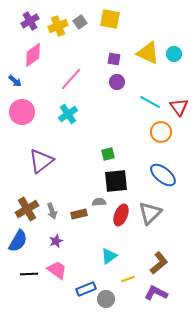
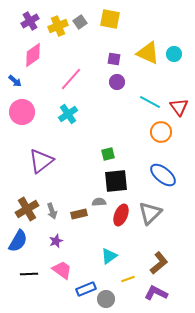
pink trapezoid: moved 5 px right
